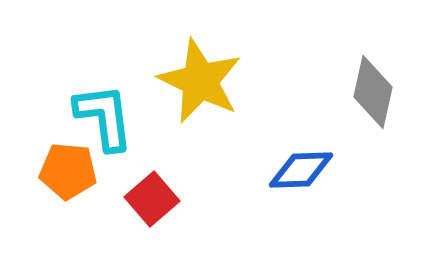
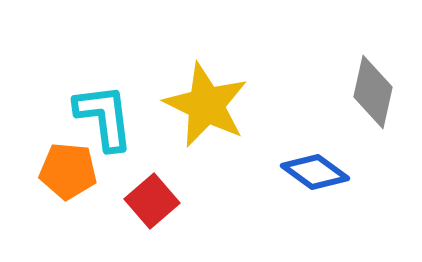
yellow star: moved 6 px right, 24 px down
blue diamond: moved 14 px right, 2 px down; rotated 38 degrees clockwise
red square: moved 2 px down
